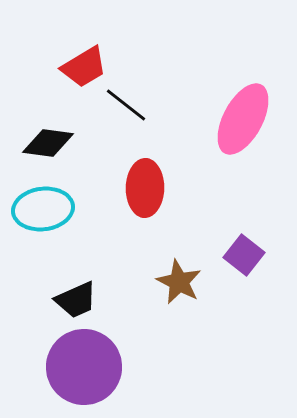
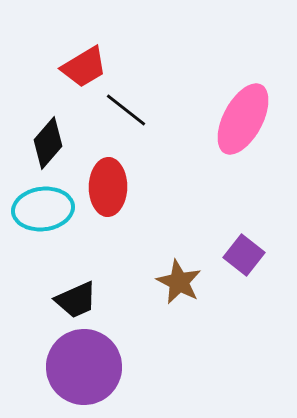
black line: moved 5 px down
black diamond: rotated 57 degrees counterclockwise
red ellipse: moved 37 px left, 1 px up
